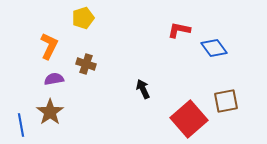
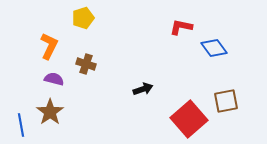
red L-shape: moved 2 px right, 3 px up
purple semicircle: rotated 24 degrees clockwise
black arrow: rotated 96 degrees clockwise
